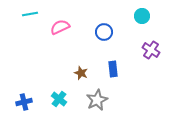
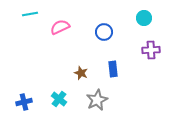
cyan circle: moved 2 px right, 2 px down
purple cross: rotated 36 degrees counterclockwise
